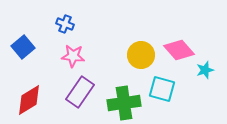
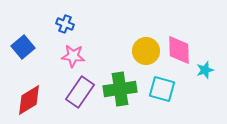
pink diamond: rotated 40 degrees clockwise
yellow circle: moved 5 px right, 4 px up
green cross: moved 4 px left, 14 px up
